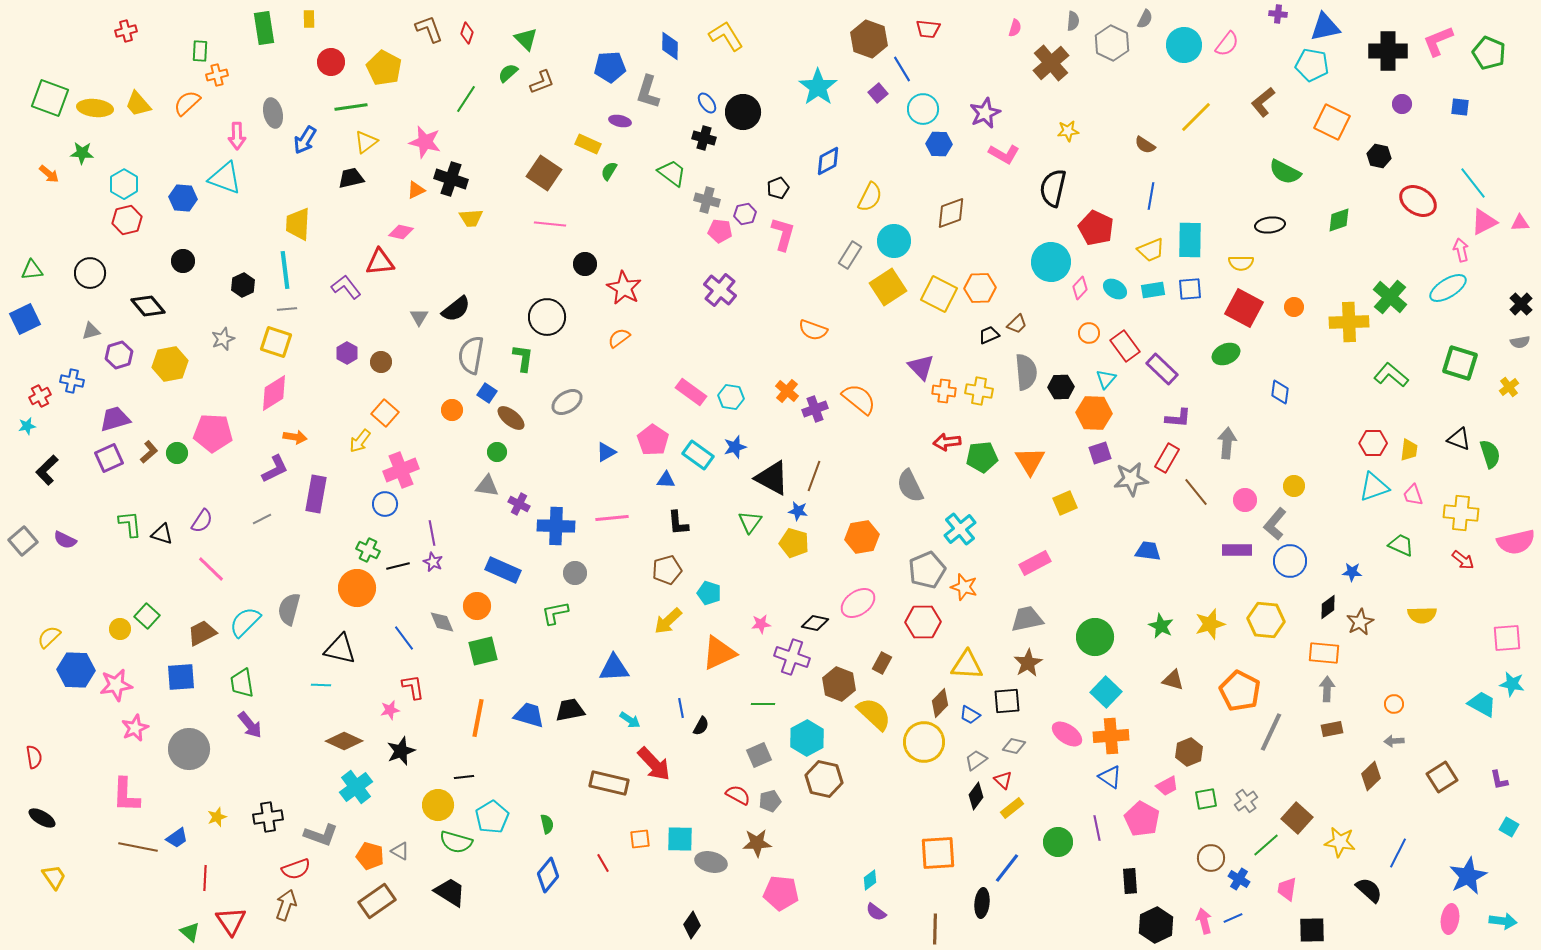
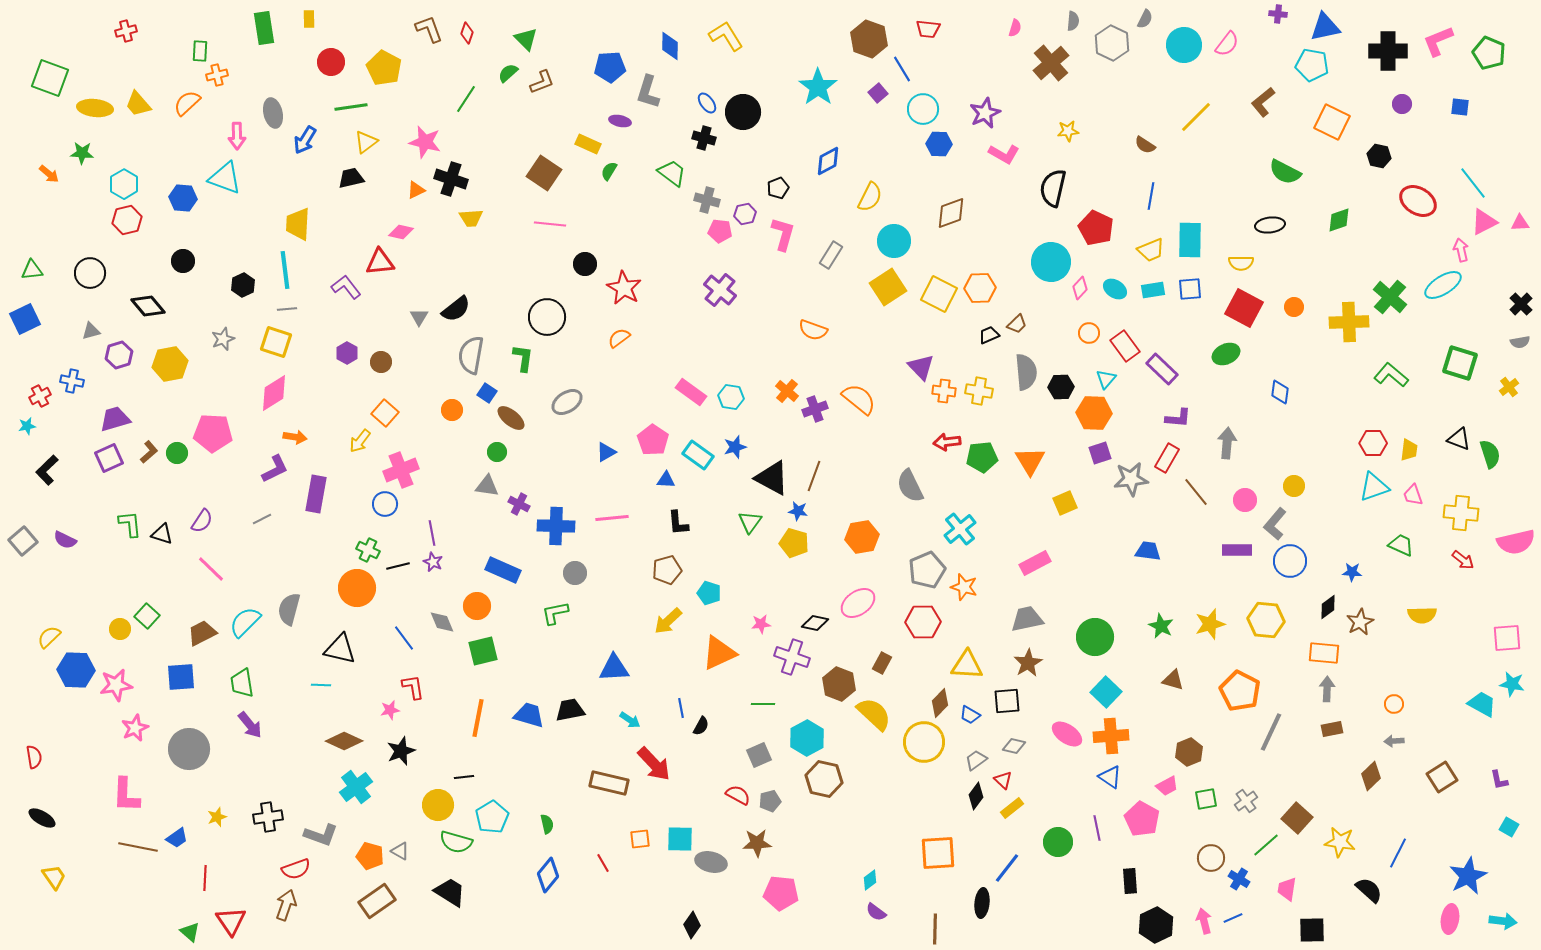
green square at (50, 98): moved 20 px up
gray rectangle at (850, 255): moved 19 px left
cyan ellipse at (1448, 288): moved 5 px left, 3 px up
